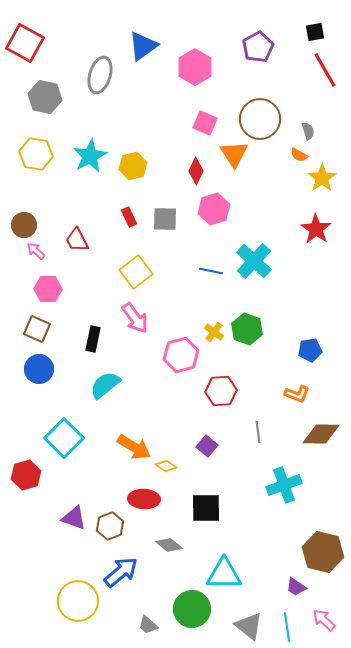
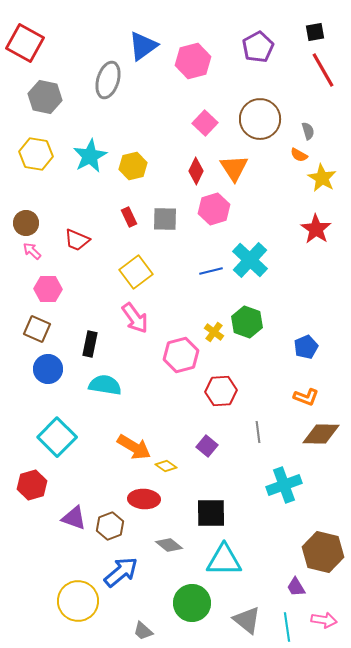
pink hexagon at (195, 67): moved 2 px left, 6 px up; rotated 16 degrees clockwise
red line at (325, 70): moved 2 px left
gray ellipse at (100, 75): moved 8 px right, 5 px down
pink square at (205, 123): rotated 20 degrees clockwise
orange triangle at (234, 154): moved 14 px down
yellow star at (322, 178): rotated 8 degrees counterclockwise
brown circle at (24, 225): moved 2 px right, 2 px up
red trapezoid at (77, 240): rotated 40 degrees counterclockwise
pink arrow at (36, 251): moved 4 px left
cyan cross at (254, 261): moved 4 px left, 1 px up
blue line at (211, 271): rotated 25 degrees counterclockwise
green hexagon at (247, 329): moved 7 px up
black rectangle at (93, 339): moved 3 px left, 5 px down
blue pentagon at (310, 350): moved 4 px left, 3 px up; rotated 15 degrees counterclockwise
blue circle at (39, 369): moved 9 px right
cyan semicircle at (105, 385): rotated 48 degrees clockwise
orange L-shape at (297, 394): moved 9 px right, 3 px down
cyan square at (64, 438): moved 7 px left, 1 px up
red hexagon at (26, 475): moved 6 px right, 10 px down
black square at (206, 508): moved 5 px right, 5 px down
cyan triangle at (224, 574): moved 14 px up
purple trapezoid at (296, 587): rotated 25 degrees clockwise
green circle at (192, 609): moved 6 px up
pink arrow at (324, 620): rotated 145 degrees clockwise
gray trapezoid at (148, 625): moved 5 px left, 6 px down
gray triangle at (249, 626): moved 2 px left, 6 px up
